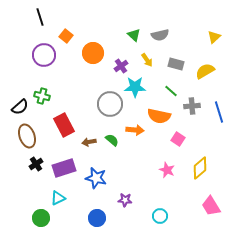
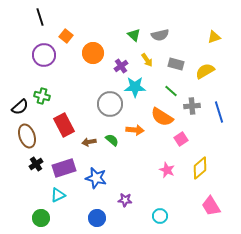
yellow triangle: rotated 24 degrees clockwise
orange semicircle: moved 3 px right, 1 px down; rotated 20 degrees clockwise
pink square: moved 3 px right; rotated 24 degrees clockwise
cyan triangle: moved 3 px up
